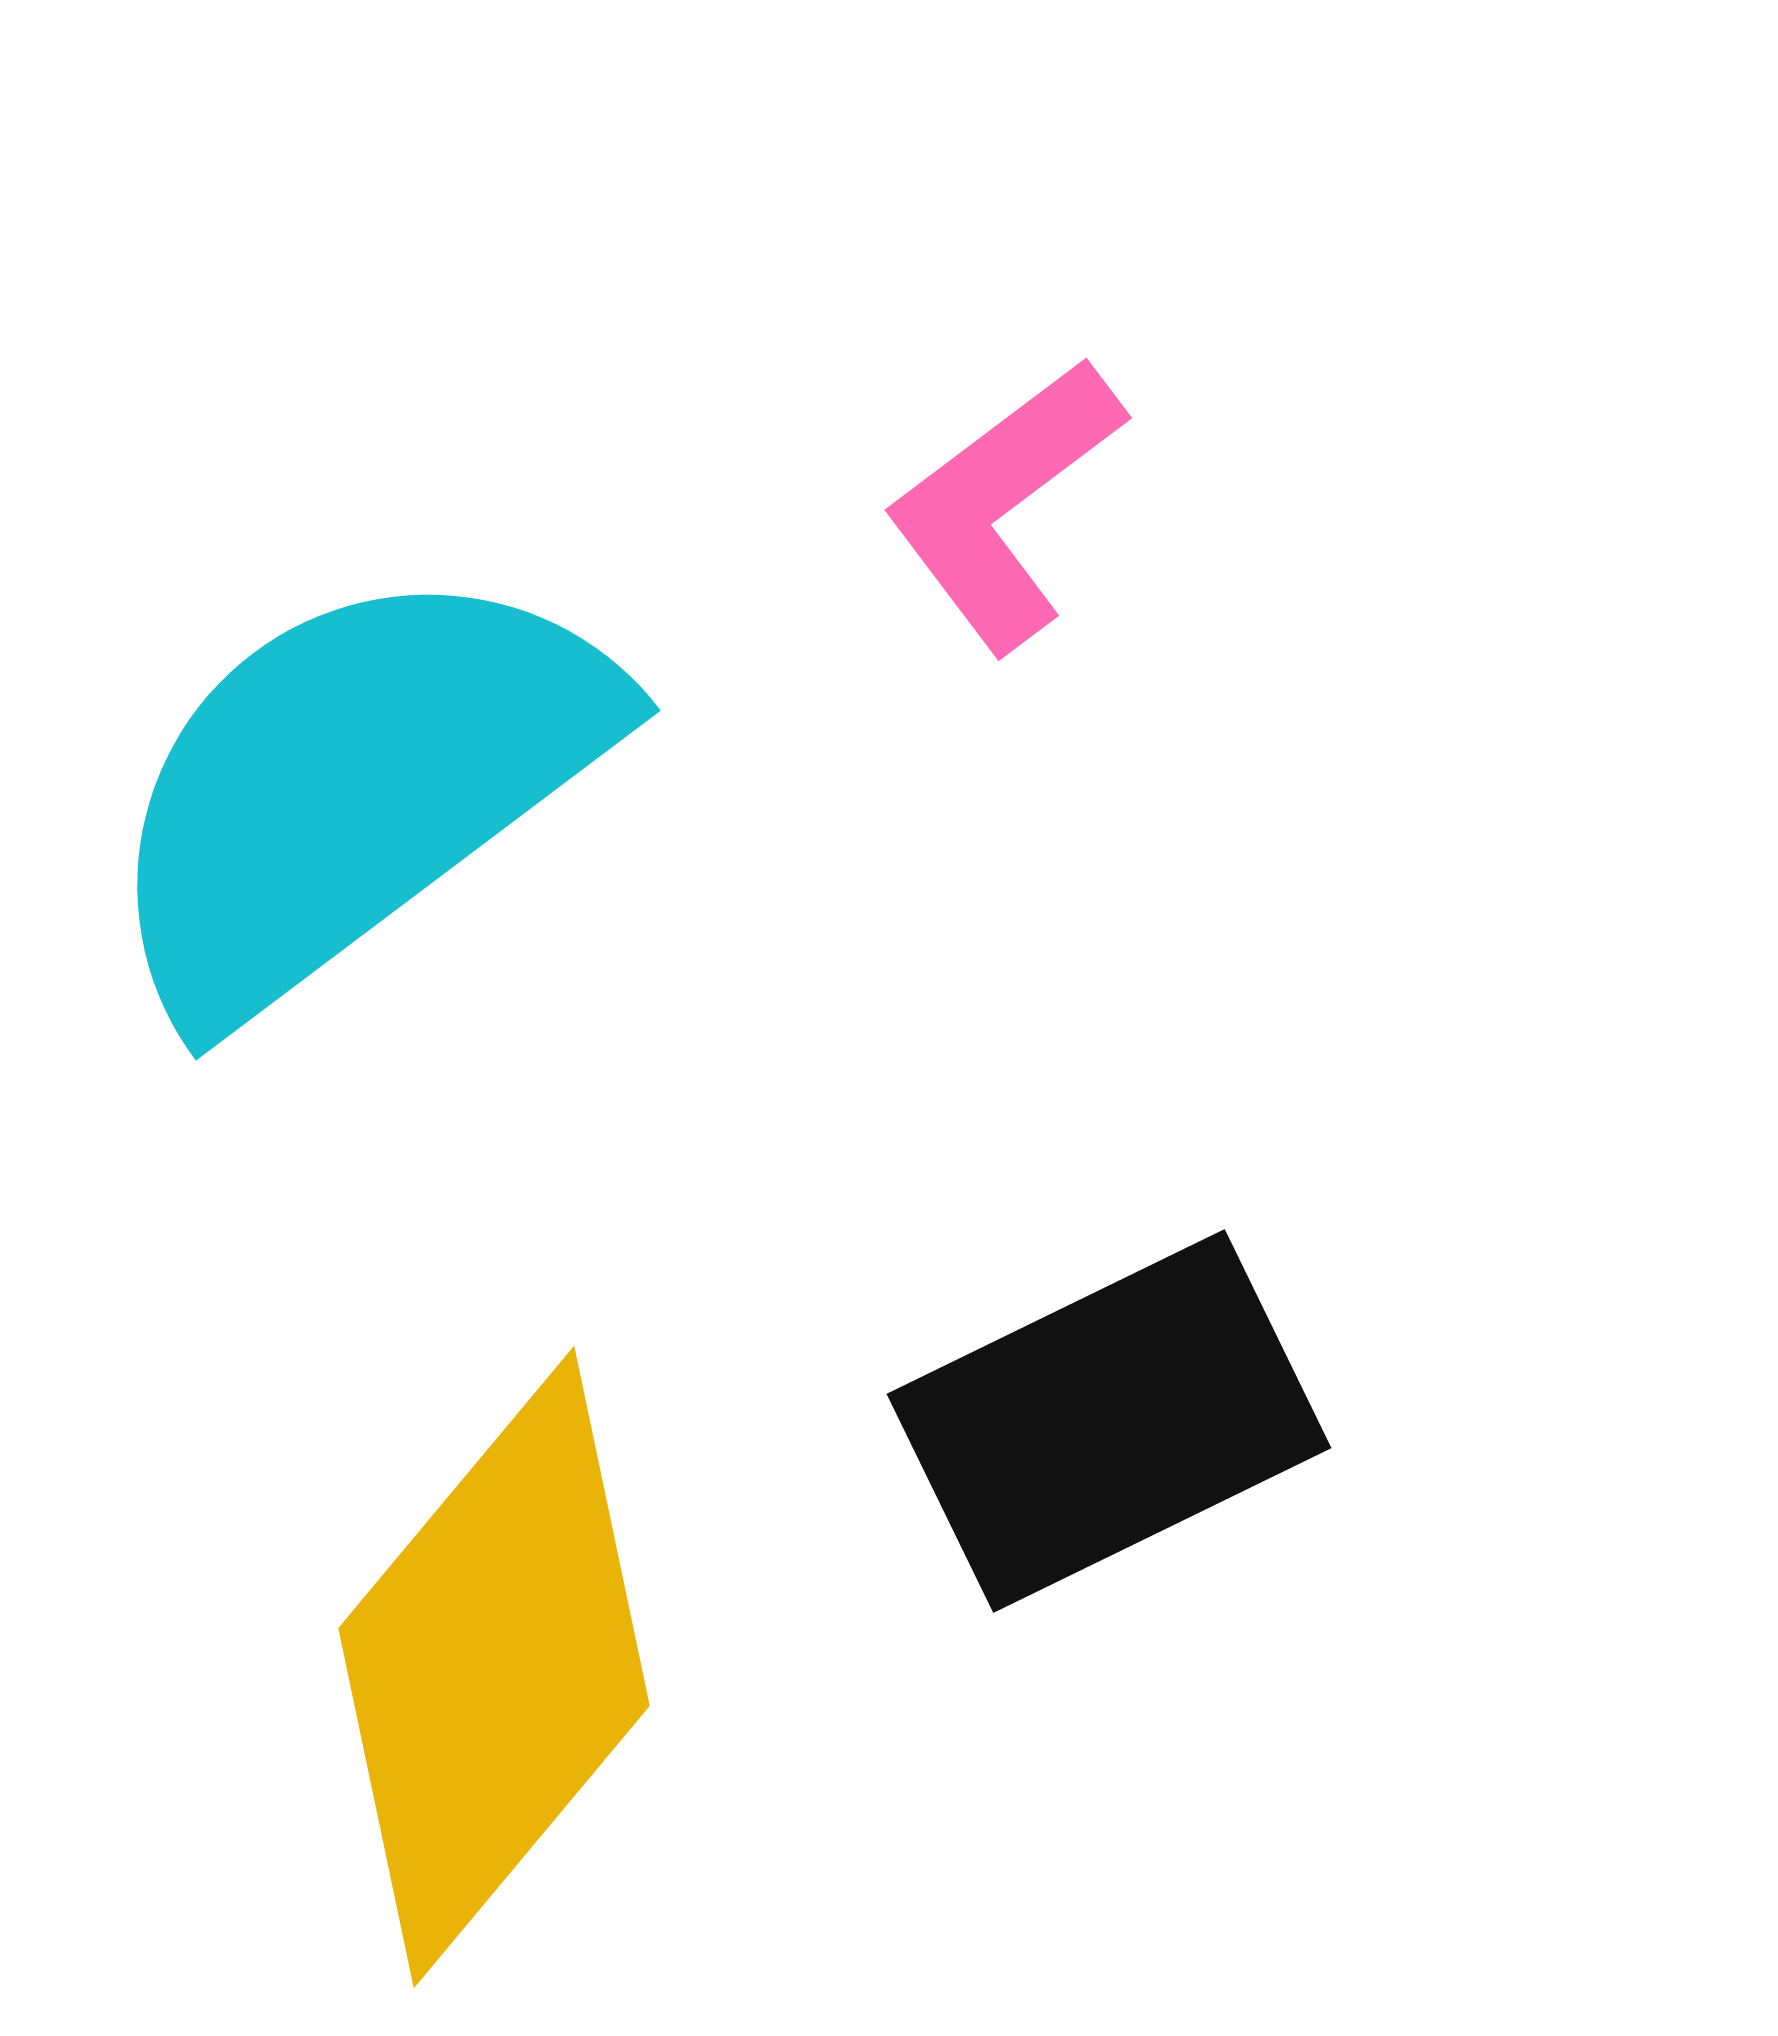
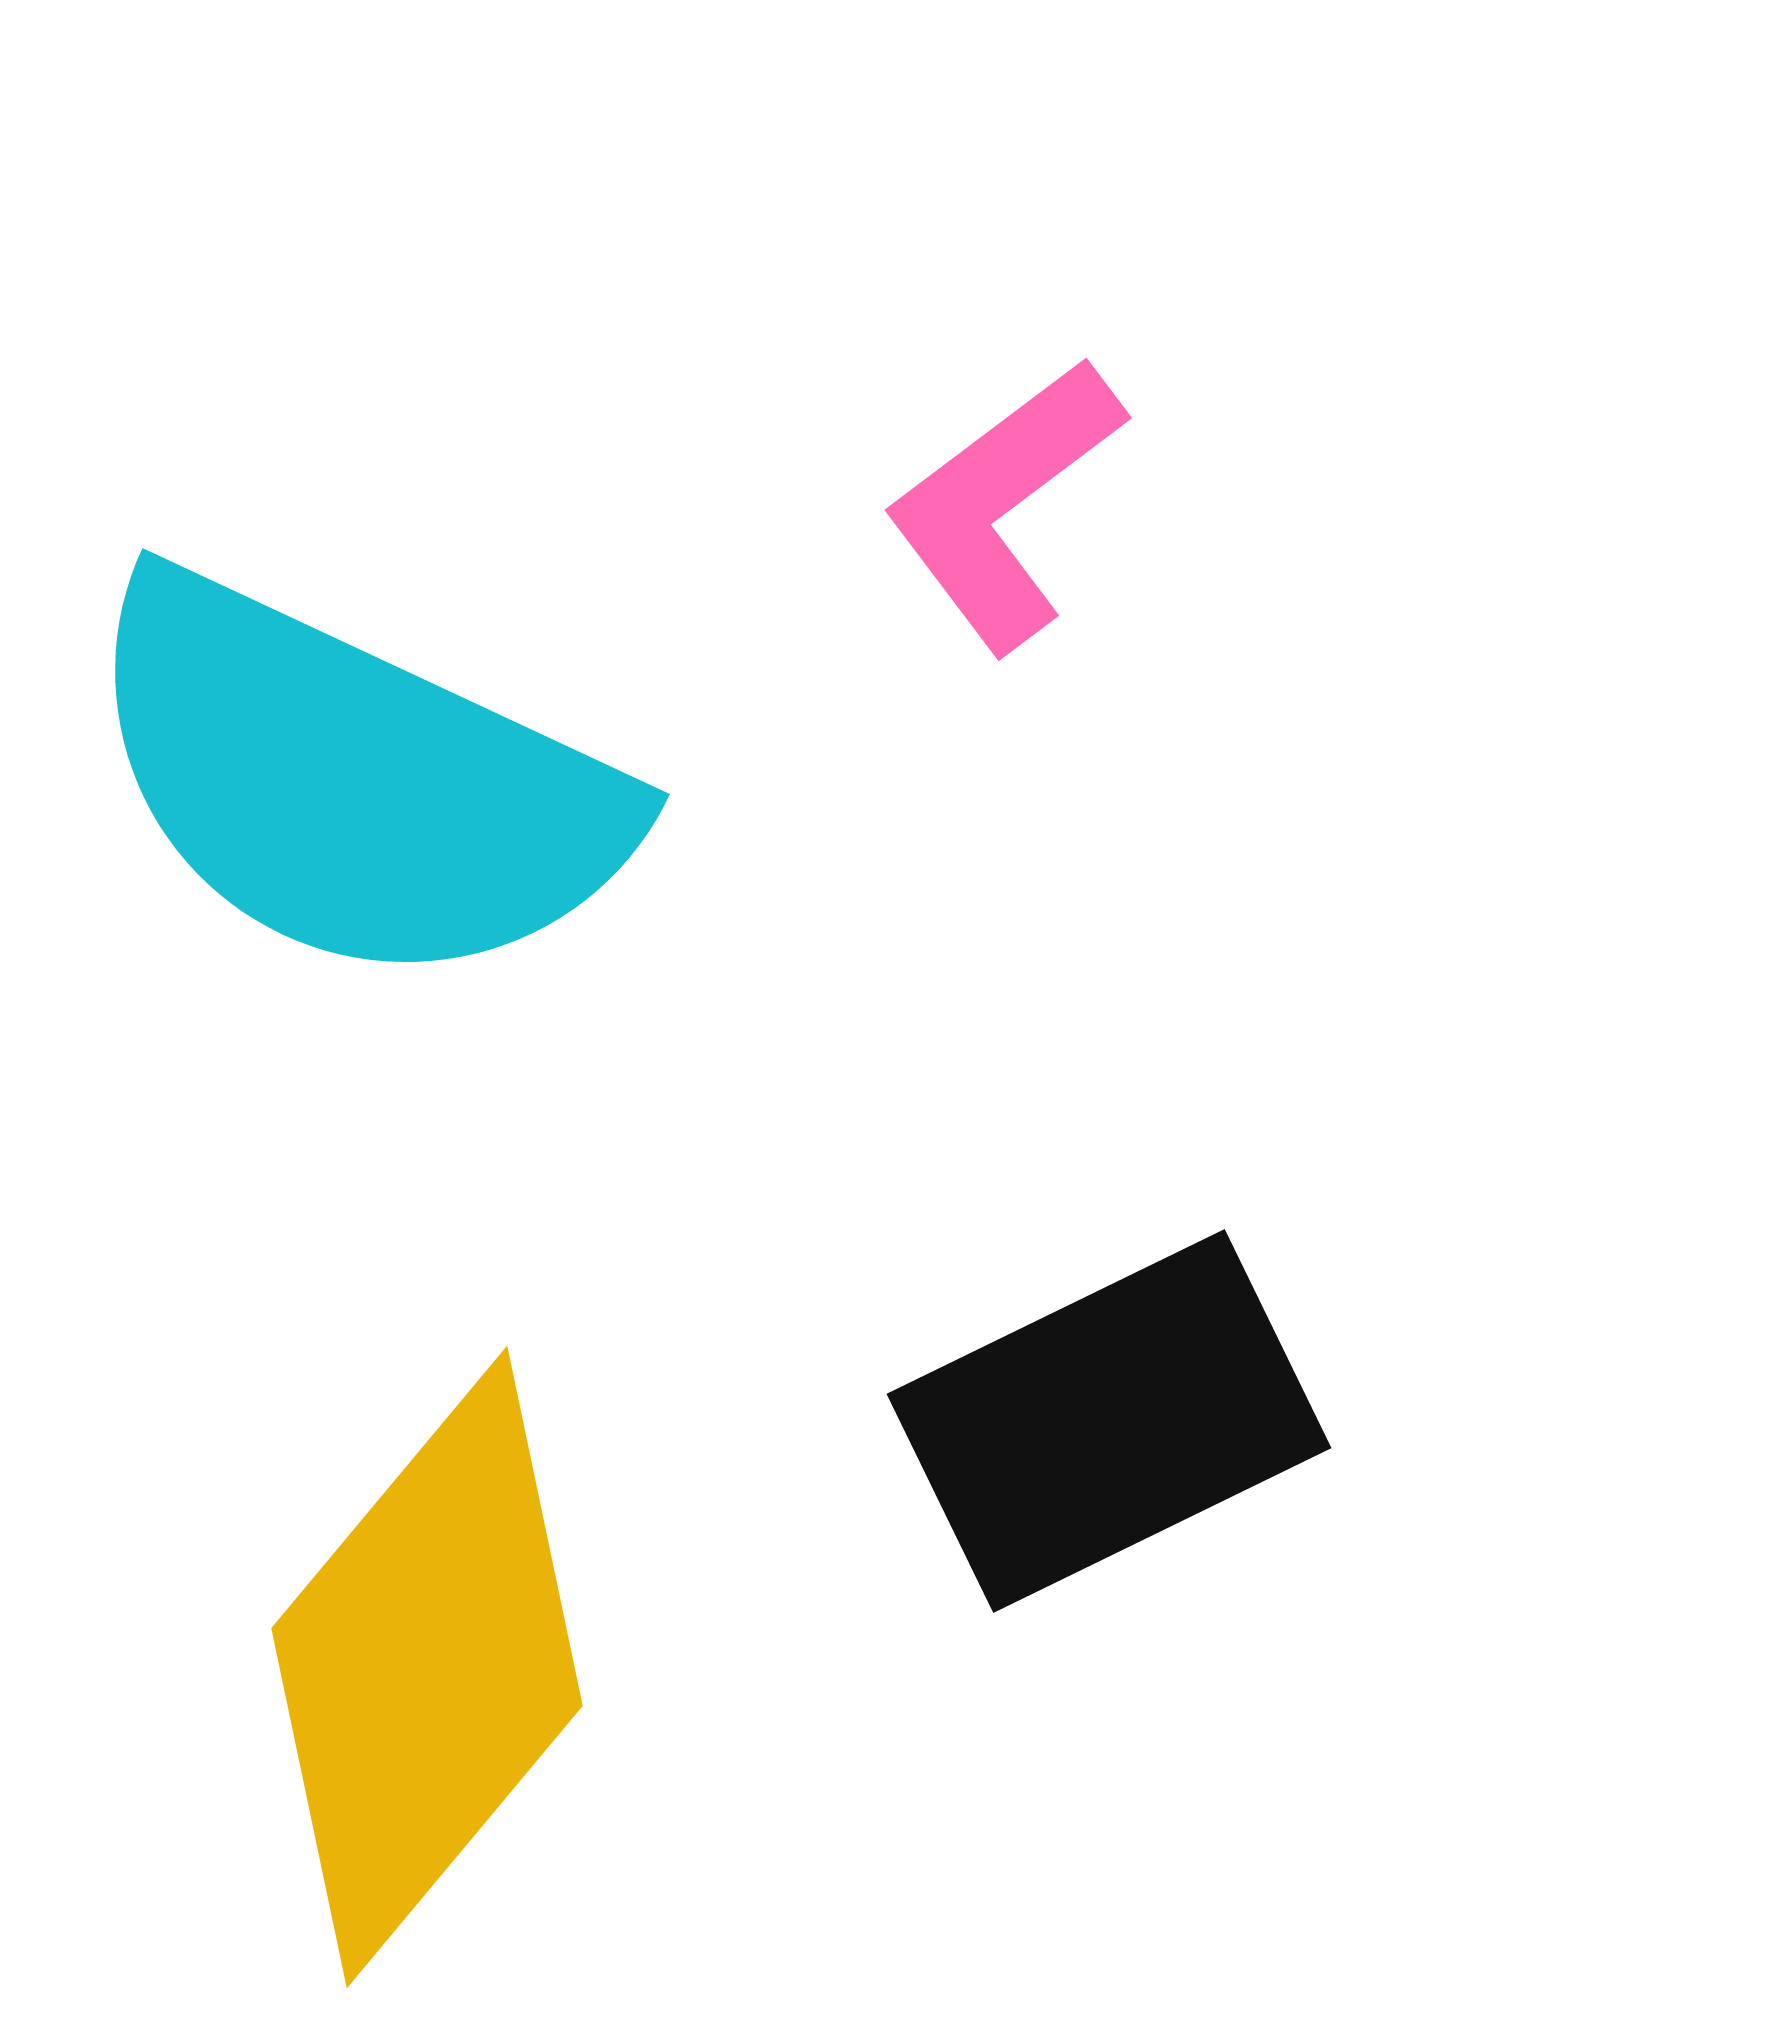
cyan semicircle: moved 4 px up; rotated 118 degrees counterclockwise
yellow diamond: moved 67 px left
